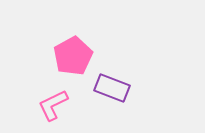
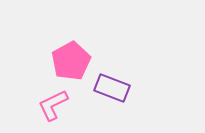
pink pentagon: moved 2 px left, 5 px down
